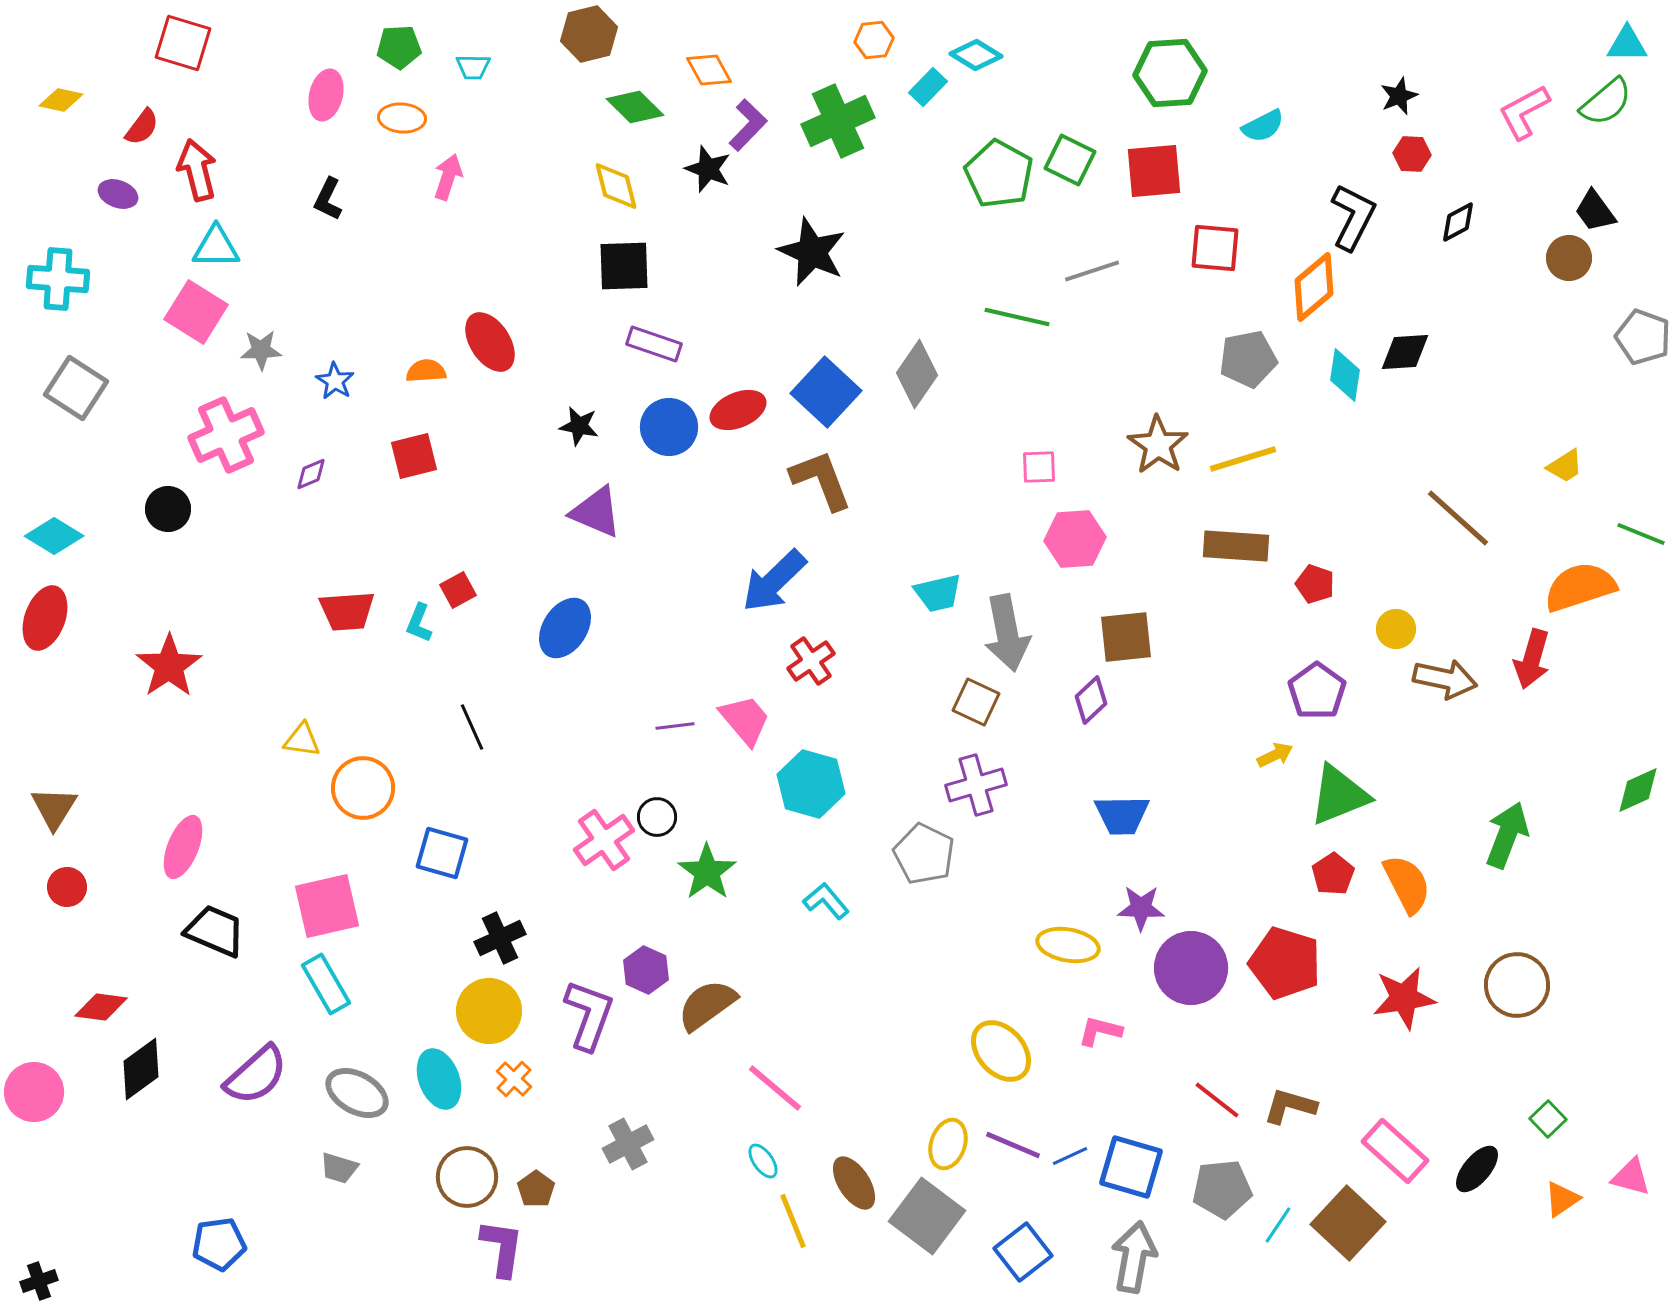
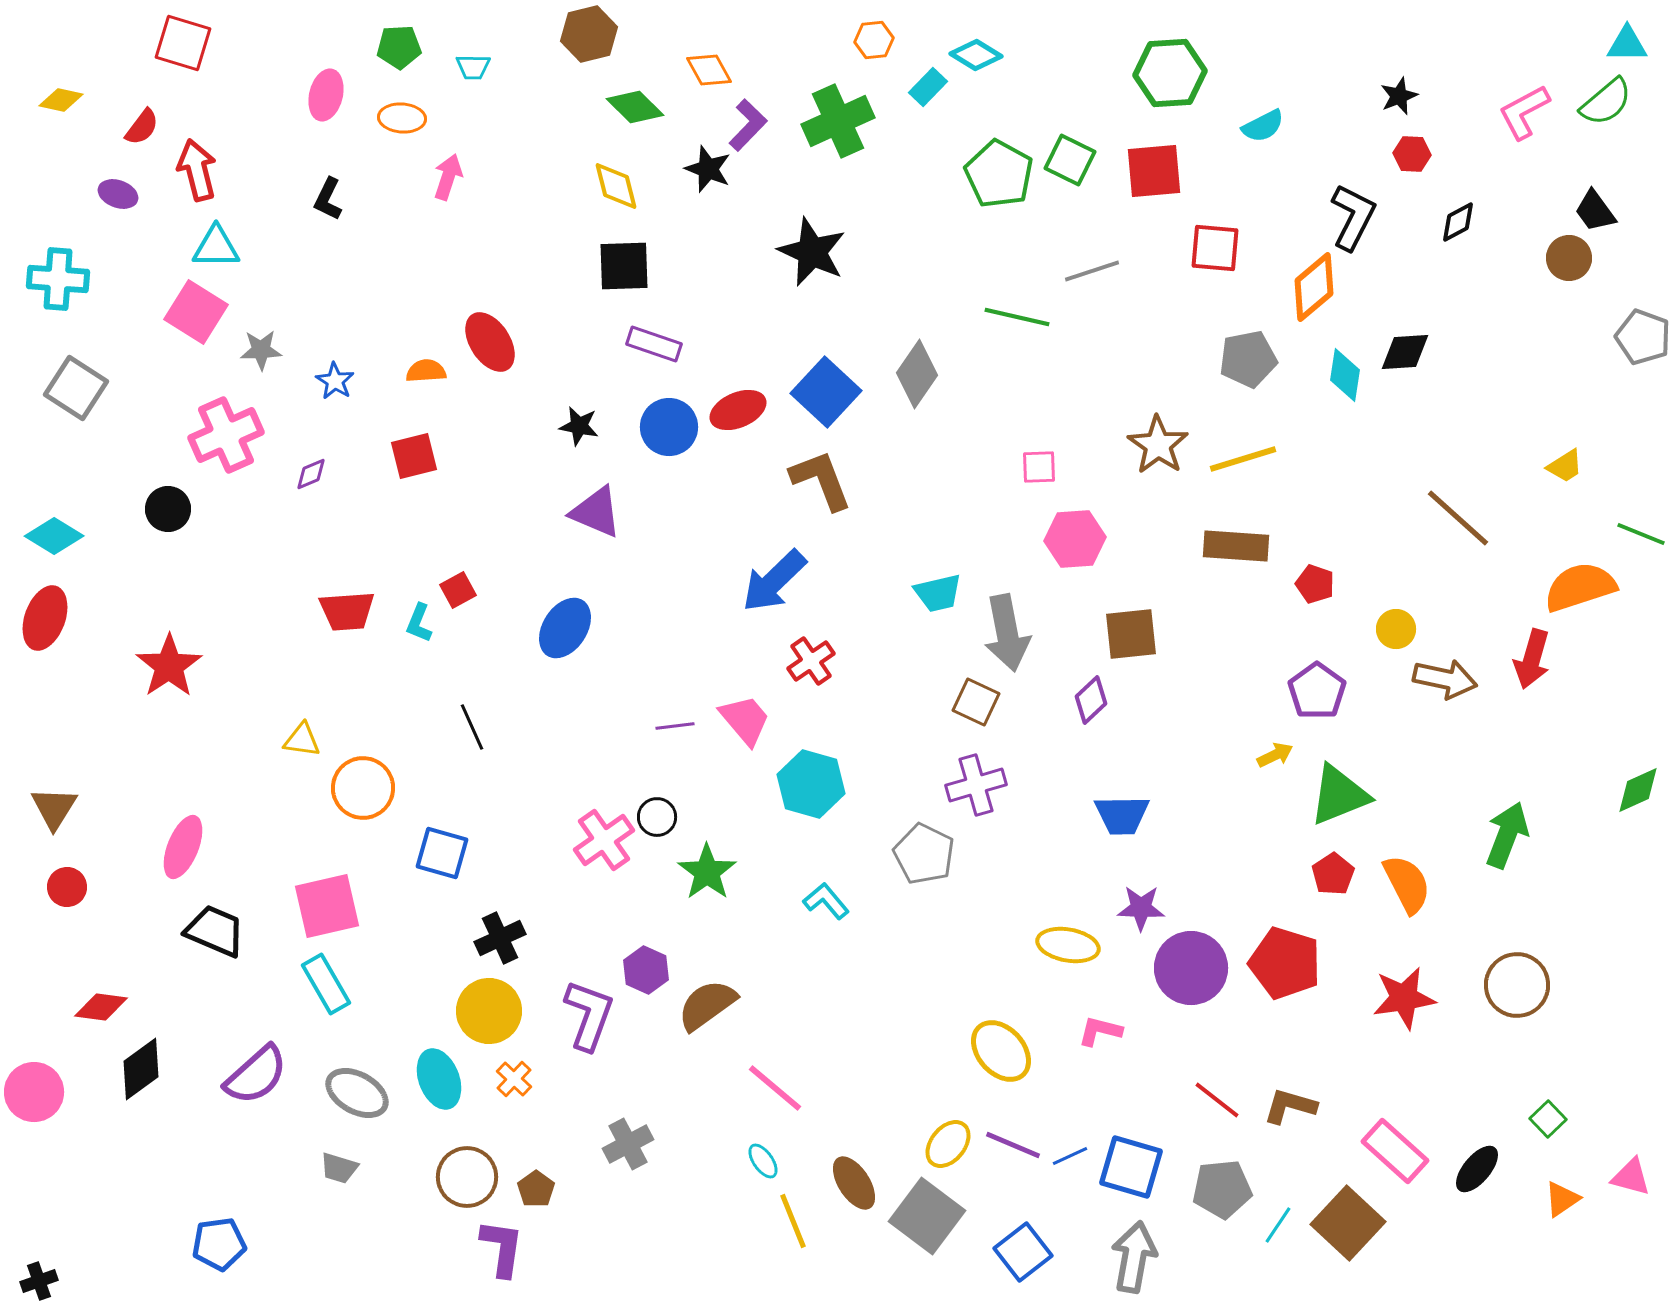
brown square at (1126, 637): moved 5 px right, 3 px up
yellow ellipse at (948, 1144): rotated 21 degrees clockwise
